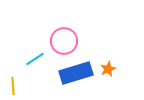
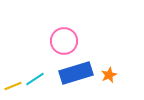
cyan line: moved 20 px down
orange star: moved 1 px right, 6 px down
yellow line: rotated 72 degrees clockwise
